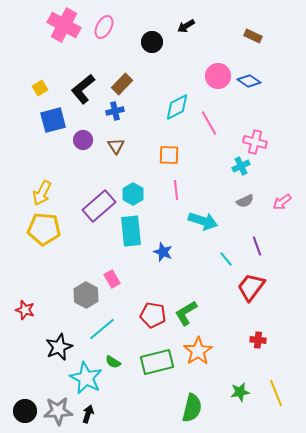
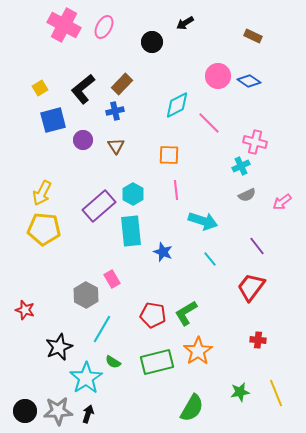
black arrow at (186, 26): moved 1 px left, 3 px up
cyan diamond at (177, 107): moved 2 px up
pink line at (209, 123): rotated 15 degrees counterclockwise
gray semicircle at (245, 201): moved 2 px right, 6 px up
purple line at (257, 246): rotated 18 degrees counterclockwise
cyan line at (226, 259): moved 16 px left
cyan line at (102, 329): rotated 20 degrees counterclockwise
cyan star at (86, 378): rotated 12 degrees clockwise
green semicircle at (192, 408): rotated 16 degrees clockwise
